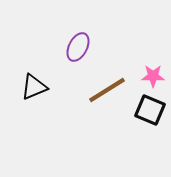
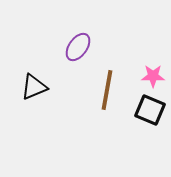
purple ellipse: rotated 8 degrees clockwise
brown line: rotated 48 degrees counterclockwise
